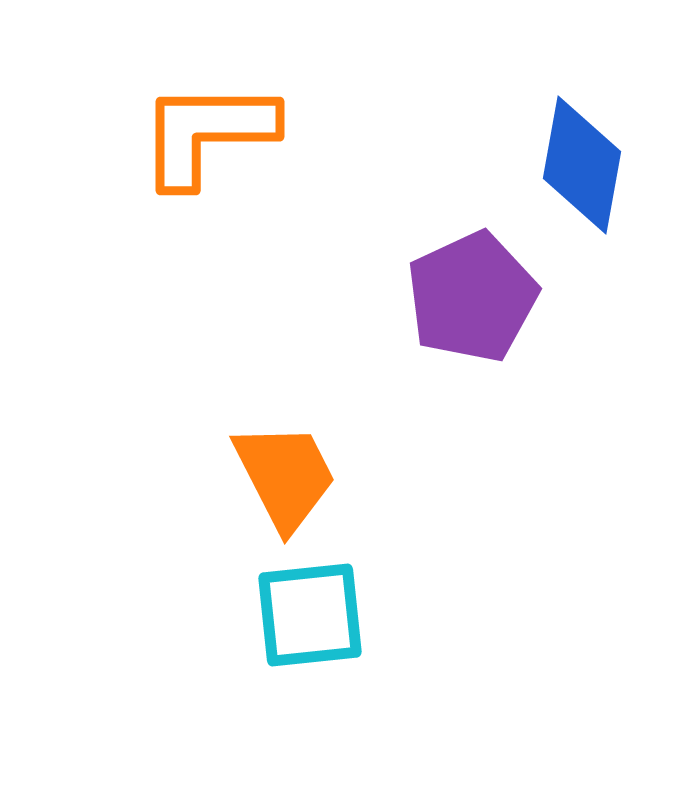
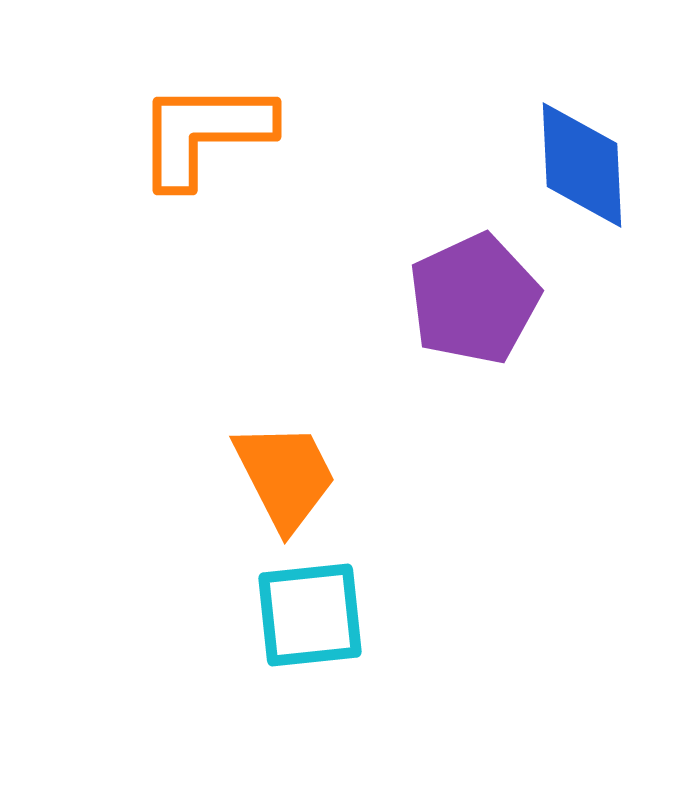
orange L-shape: moved 3 px left
blue diamond: rotated 13 degrees counterclockwise
purple pentagon: moved 2 px right, 2 px down
